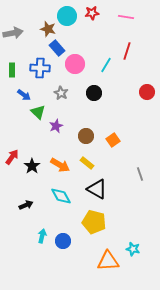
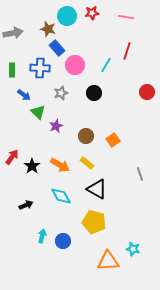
pink circle: moved 1 px down
gray star: rotated 24 degrees clockwise
